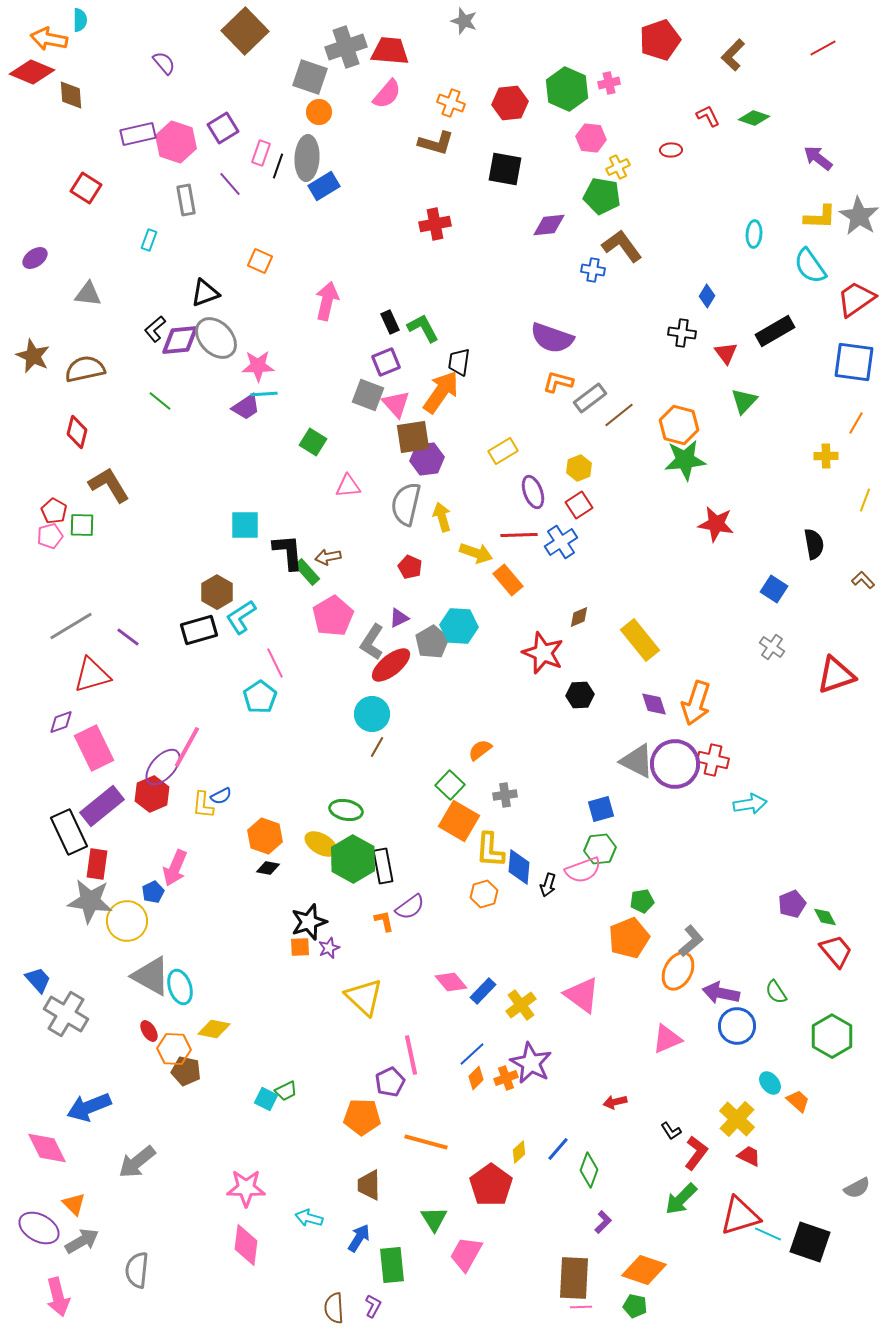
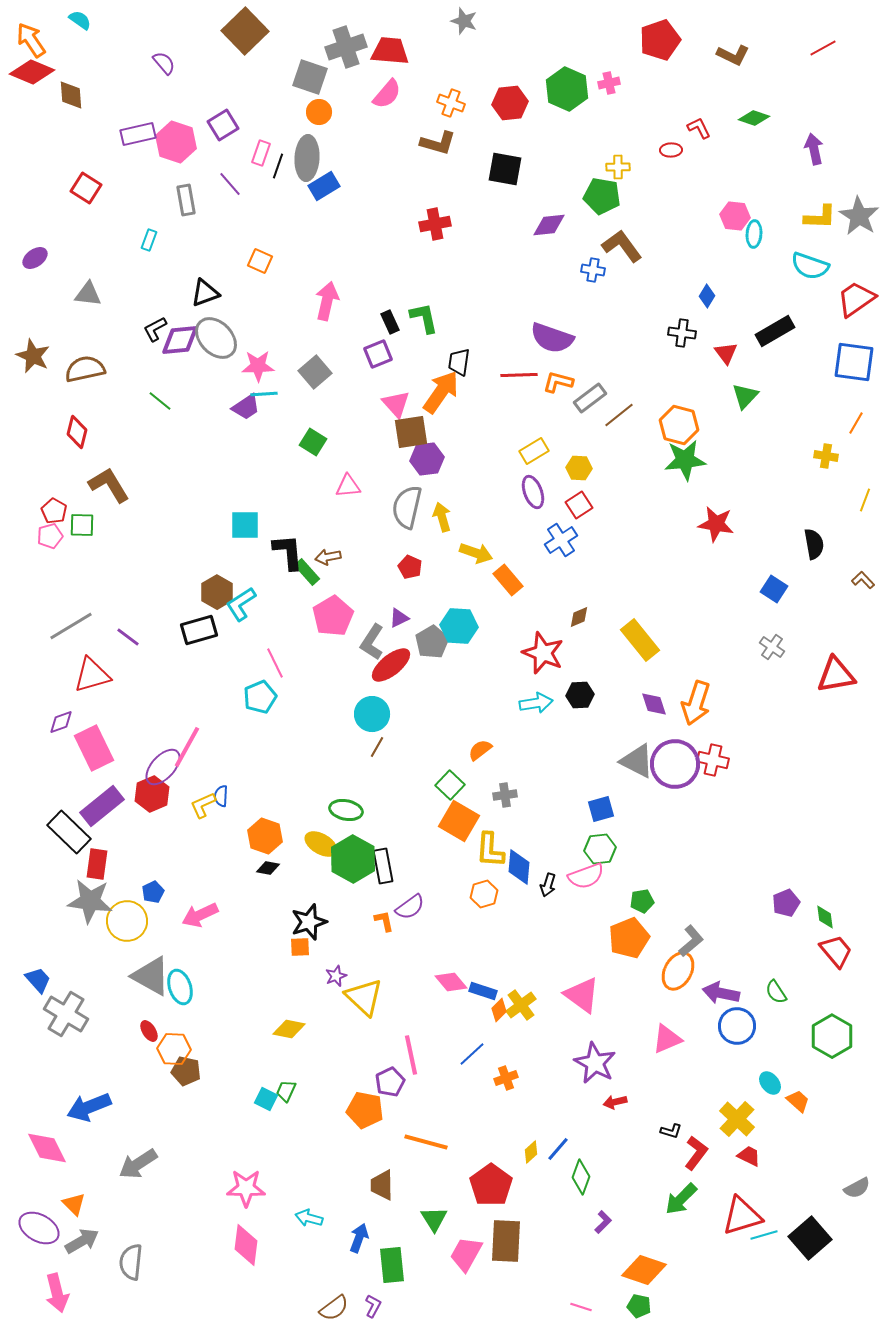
cyan semicircle at (80, 20): rotated 55 degrees counterclockwise
orange arrow at (49, 39): moved 18 px left, 1 px down; rotated 45 degrees clockwise
brown L-shape at (733, 55): rotated 108 degrees counterclockwise
red L-shape at (708, 116): moved 9 px left, 12 px down
purple square at (223, 128): moved 3 px up
pink hexagon at (591, 138): moved 144 px right, 78 px down
brown L-shape at (436, 143): moved 2 px right
purple arrow at (818, 158): moved 4 px left, 9 px up; rotated 40 degrees clockwise
yellow cross at (618, 167): rotated 25 degrees clockwise
cyan semicircle at (810, 266): rotated 36 degrees counterclockwise
green L-shape at (423, 328): moved 1 px right, 10 px up; rotated 16 degrees clockwise
black L-shape at (155, 329): rotated 12 degrees clockwise
purple square at (386, 362): moved 8 px left, 8 px up
gray square at (368, 395): moved 53 px left, 23 px up; rotated 28 degrees clockwise
green triangle at (744, 401): moved 1 px right, 5 px up
brown square at (413, 437): moved 2 px left, 5 px up
yellow rectangle at (503, 451): moved 31 px right
yellow cross at (826, 456): rotated 10 degrees clockwise
yellow hexagon at (579, 468): rotated 25 degrees clockwise
gray semicircle at (406, 504): moved 1 px right, 3 px down
red line at (519, 535): moved 160 px up
blue cross at (561, 542): moved 2 px up
cyan L-shape at (241, 617): moved 13 px up
red triangle at (836, 675): rotated 9 degrees clockwise
cyan pentagon at (260, 697): rotated 12 degrees clockwise
blue semicircle at (221, 796): rotated 120 degrees clockwise
cyan arrow at (750, 804): moved 214 px left, 101 px up
yellow L-shape at (203, 805): rotated 60 degrees clockwise
black rectangle at (69, 832): rotated 21 degrees counterclockwise
pink arrow at (175, 868): moved 25 px right, 47 px down; rotated 42 degrees clockwise
pink semicircle at (583, 870): moved 3 px right, 6 px down
purple pentagon at (792, 904): moved 6 px left, 1 px up
green diamond at (825, 917): rotated 20 degrees clockwise
purple star at (329, 948): moved 7 px right, 28 px down
blue rectangle at (483, 991): rotated 64 degrees clockwise
yellow diamond at (214, 1029): moved 75 px right
purple star at (531, 1063): moved 64 px right
orange diamond at (476, 1078): moved 23 px right, 68 px up
green trapezoid at (286, 1091): rotated 140 degrees clockwise
orange pentagon at (362, 1117): moved 3 px right, 7 px up; rotated 9 degrees clockwise
black L-shape at (671, 1131): rotated 40 degrees counterclockwise
yellow diamond at (519, 1152): moved 12 px right
gray arrow at (137, 1162): moved 1 px right, 2 px down; rotated 6 degrees clockwise
green diamond at (589, 1170): moved 8 px left, 7 px down
brown trapezoid at (369, 1185): moved 13 px right
red triangle at (740, 1216): moved 2 px right
cyan line at (768, 1234): moved 4 px left, 1 px down; rotated 40 degrees counterclockwise
blue arrow at (359, 1238): rotated 12 degrees counterclockwise
black square at (810, 1242): moved 4 px up; rotated 30 degrees clockwise
gray semicircle at (137, 1270): moved 6 px left, 8 px up
brown rectangle at (574, 1278): moved 68 px left, 37 px up
pink arrow at (58, 1297): moved 1 px left, 4 px up
green pentagon at (635, 1306): moved 4 px right
pink line at (581, 1307): rotated 20 degrees clockwise
brown semicircle at (334, 1308): rotated 124 degrees counterclockwise
